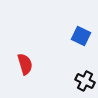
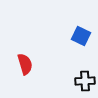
black cross: rotated 30 degrees counterclockwise
